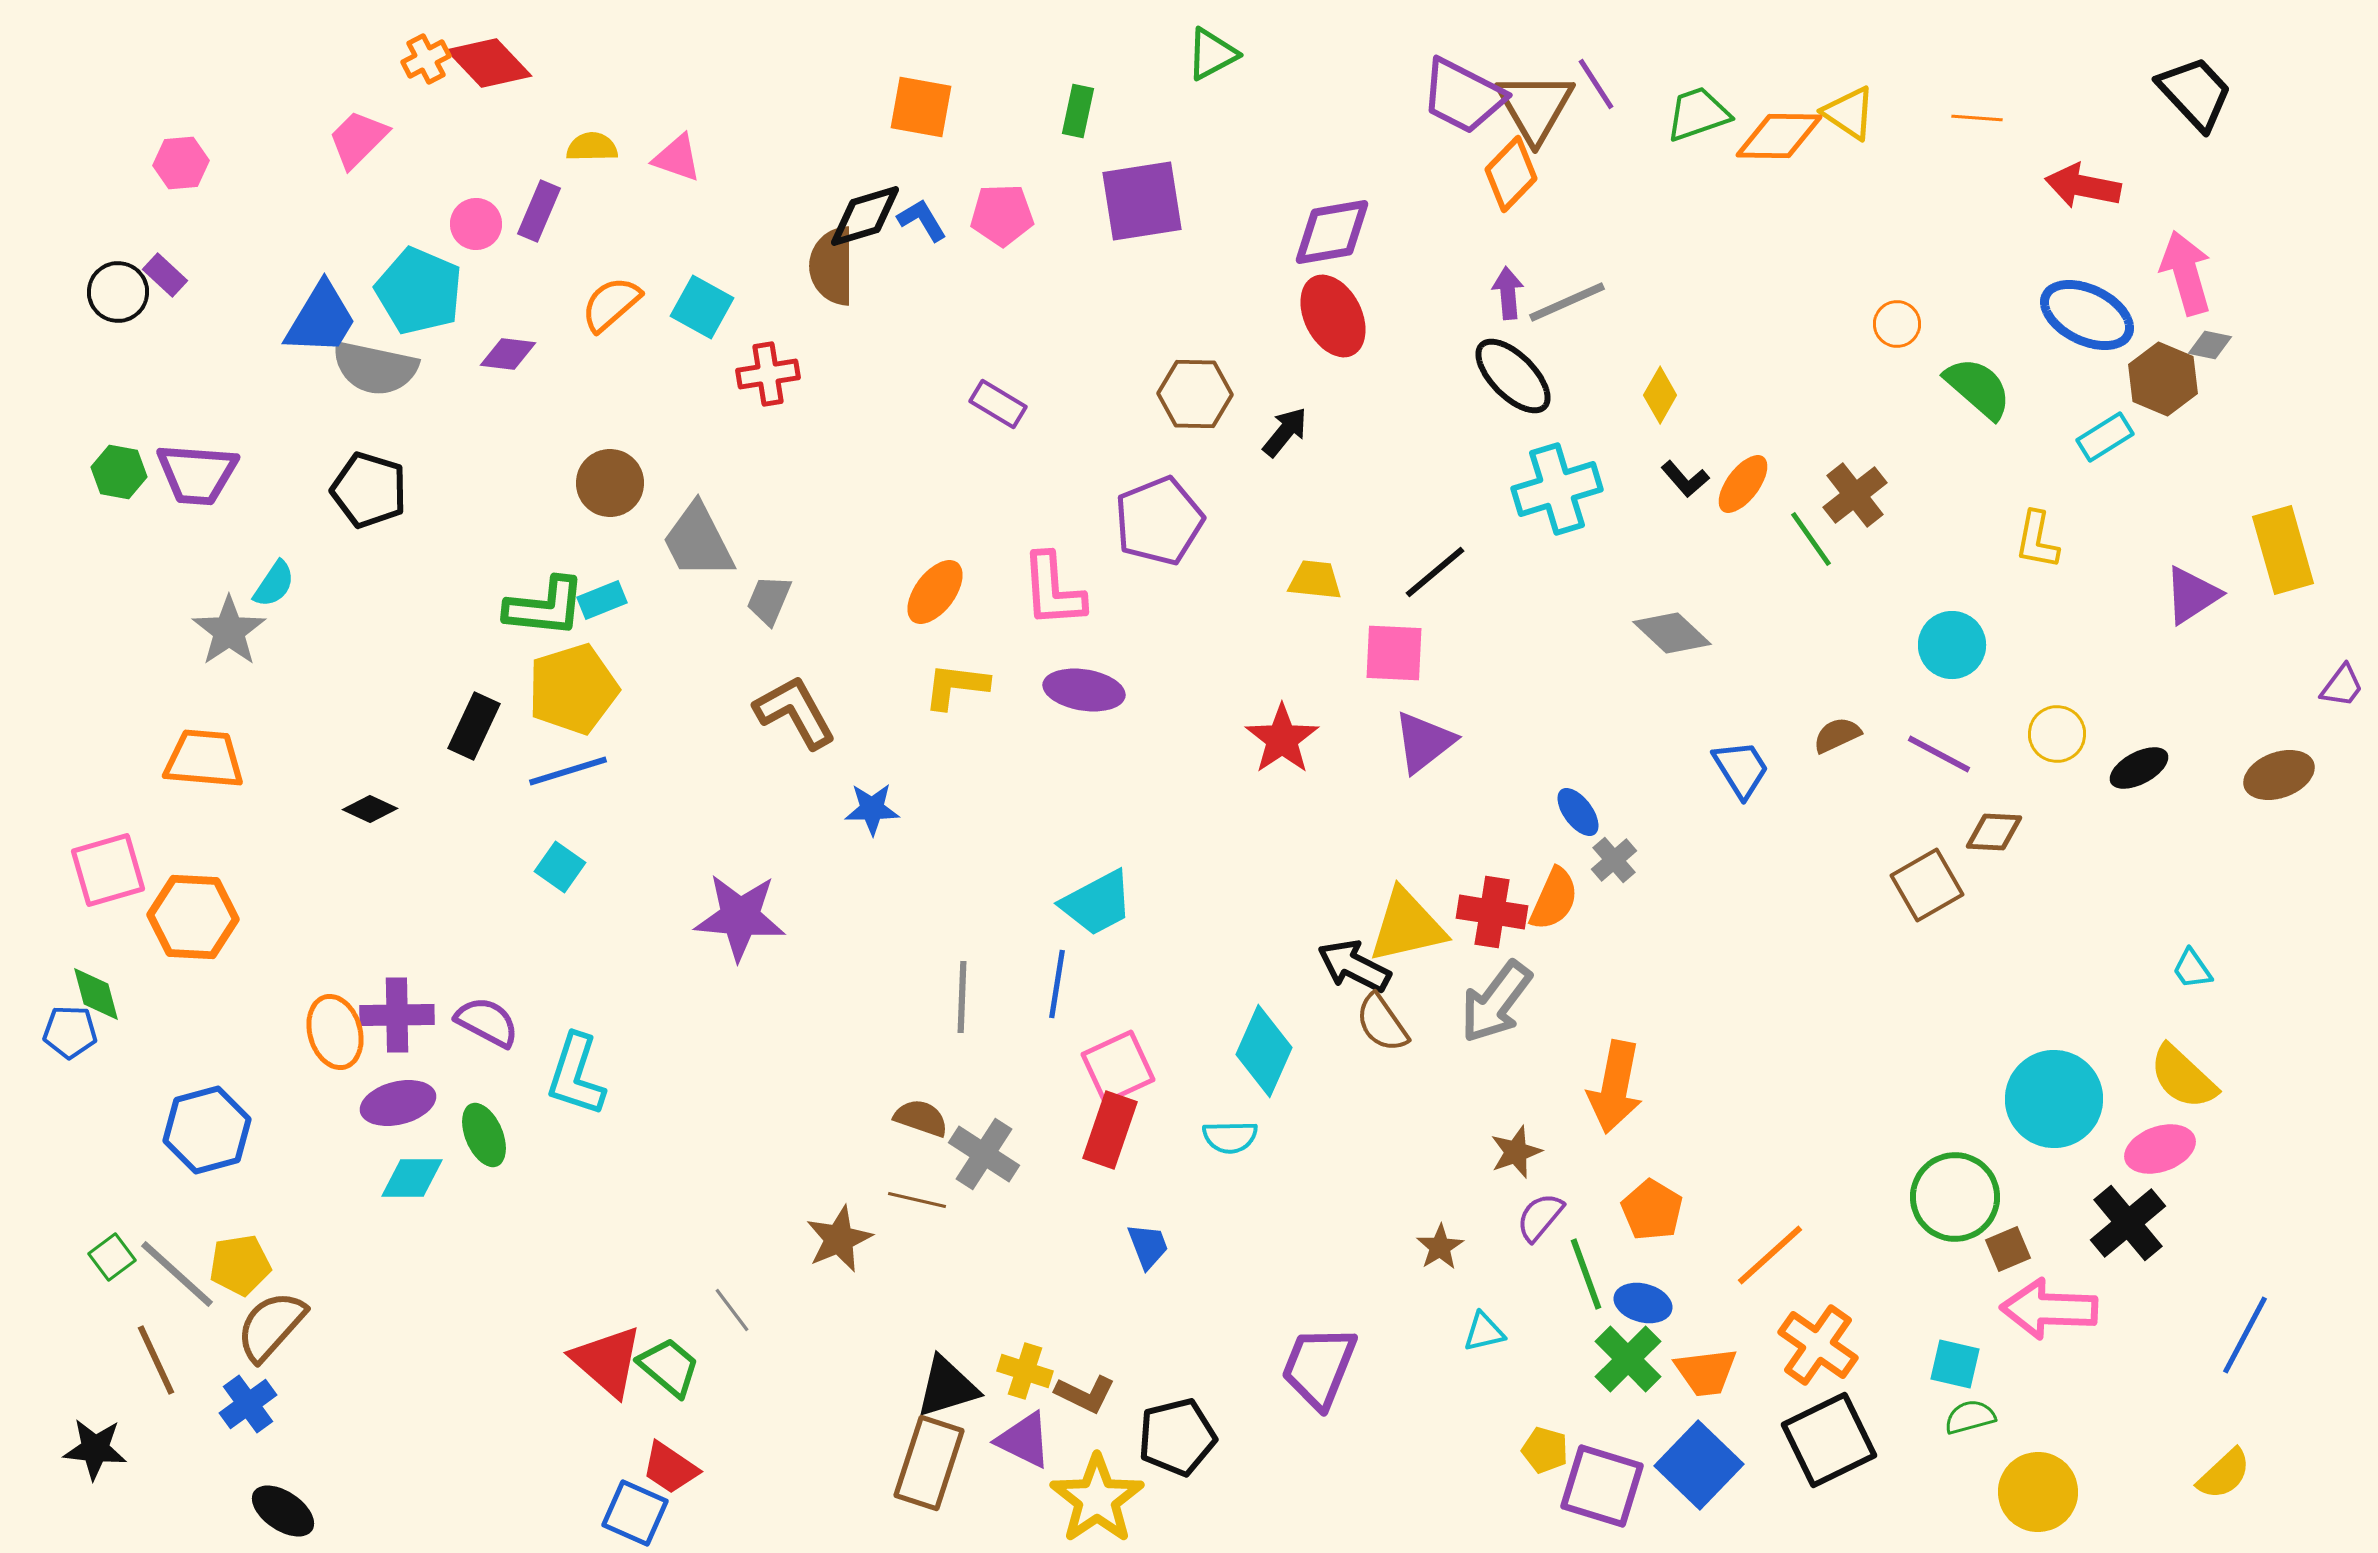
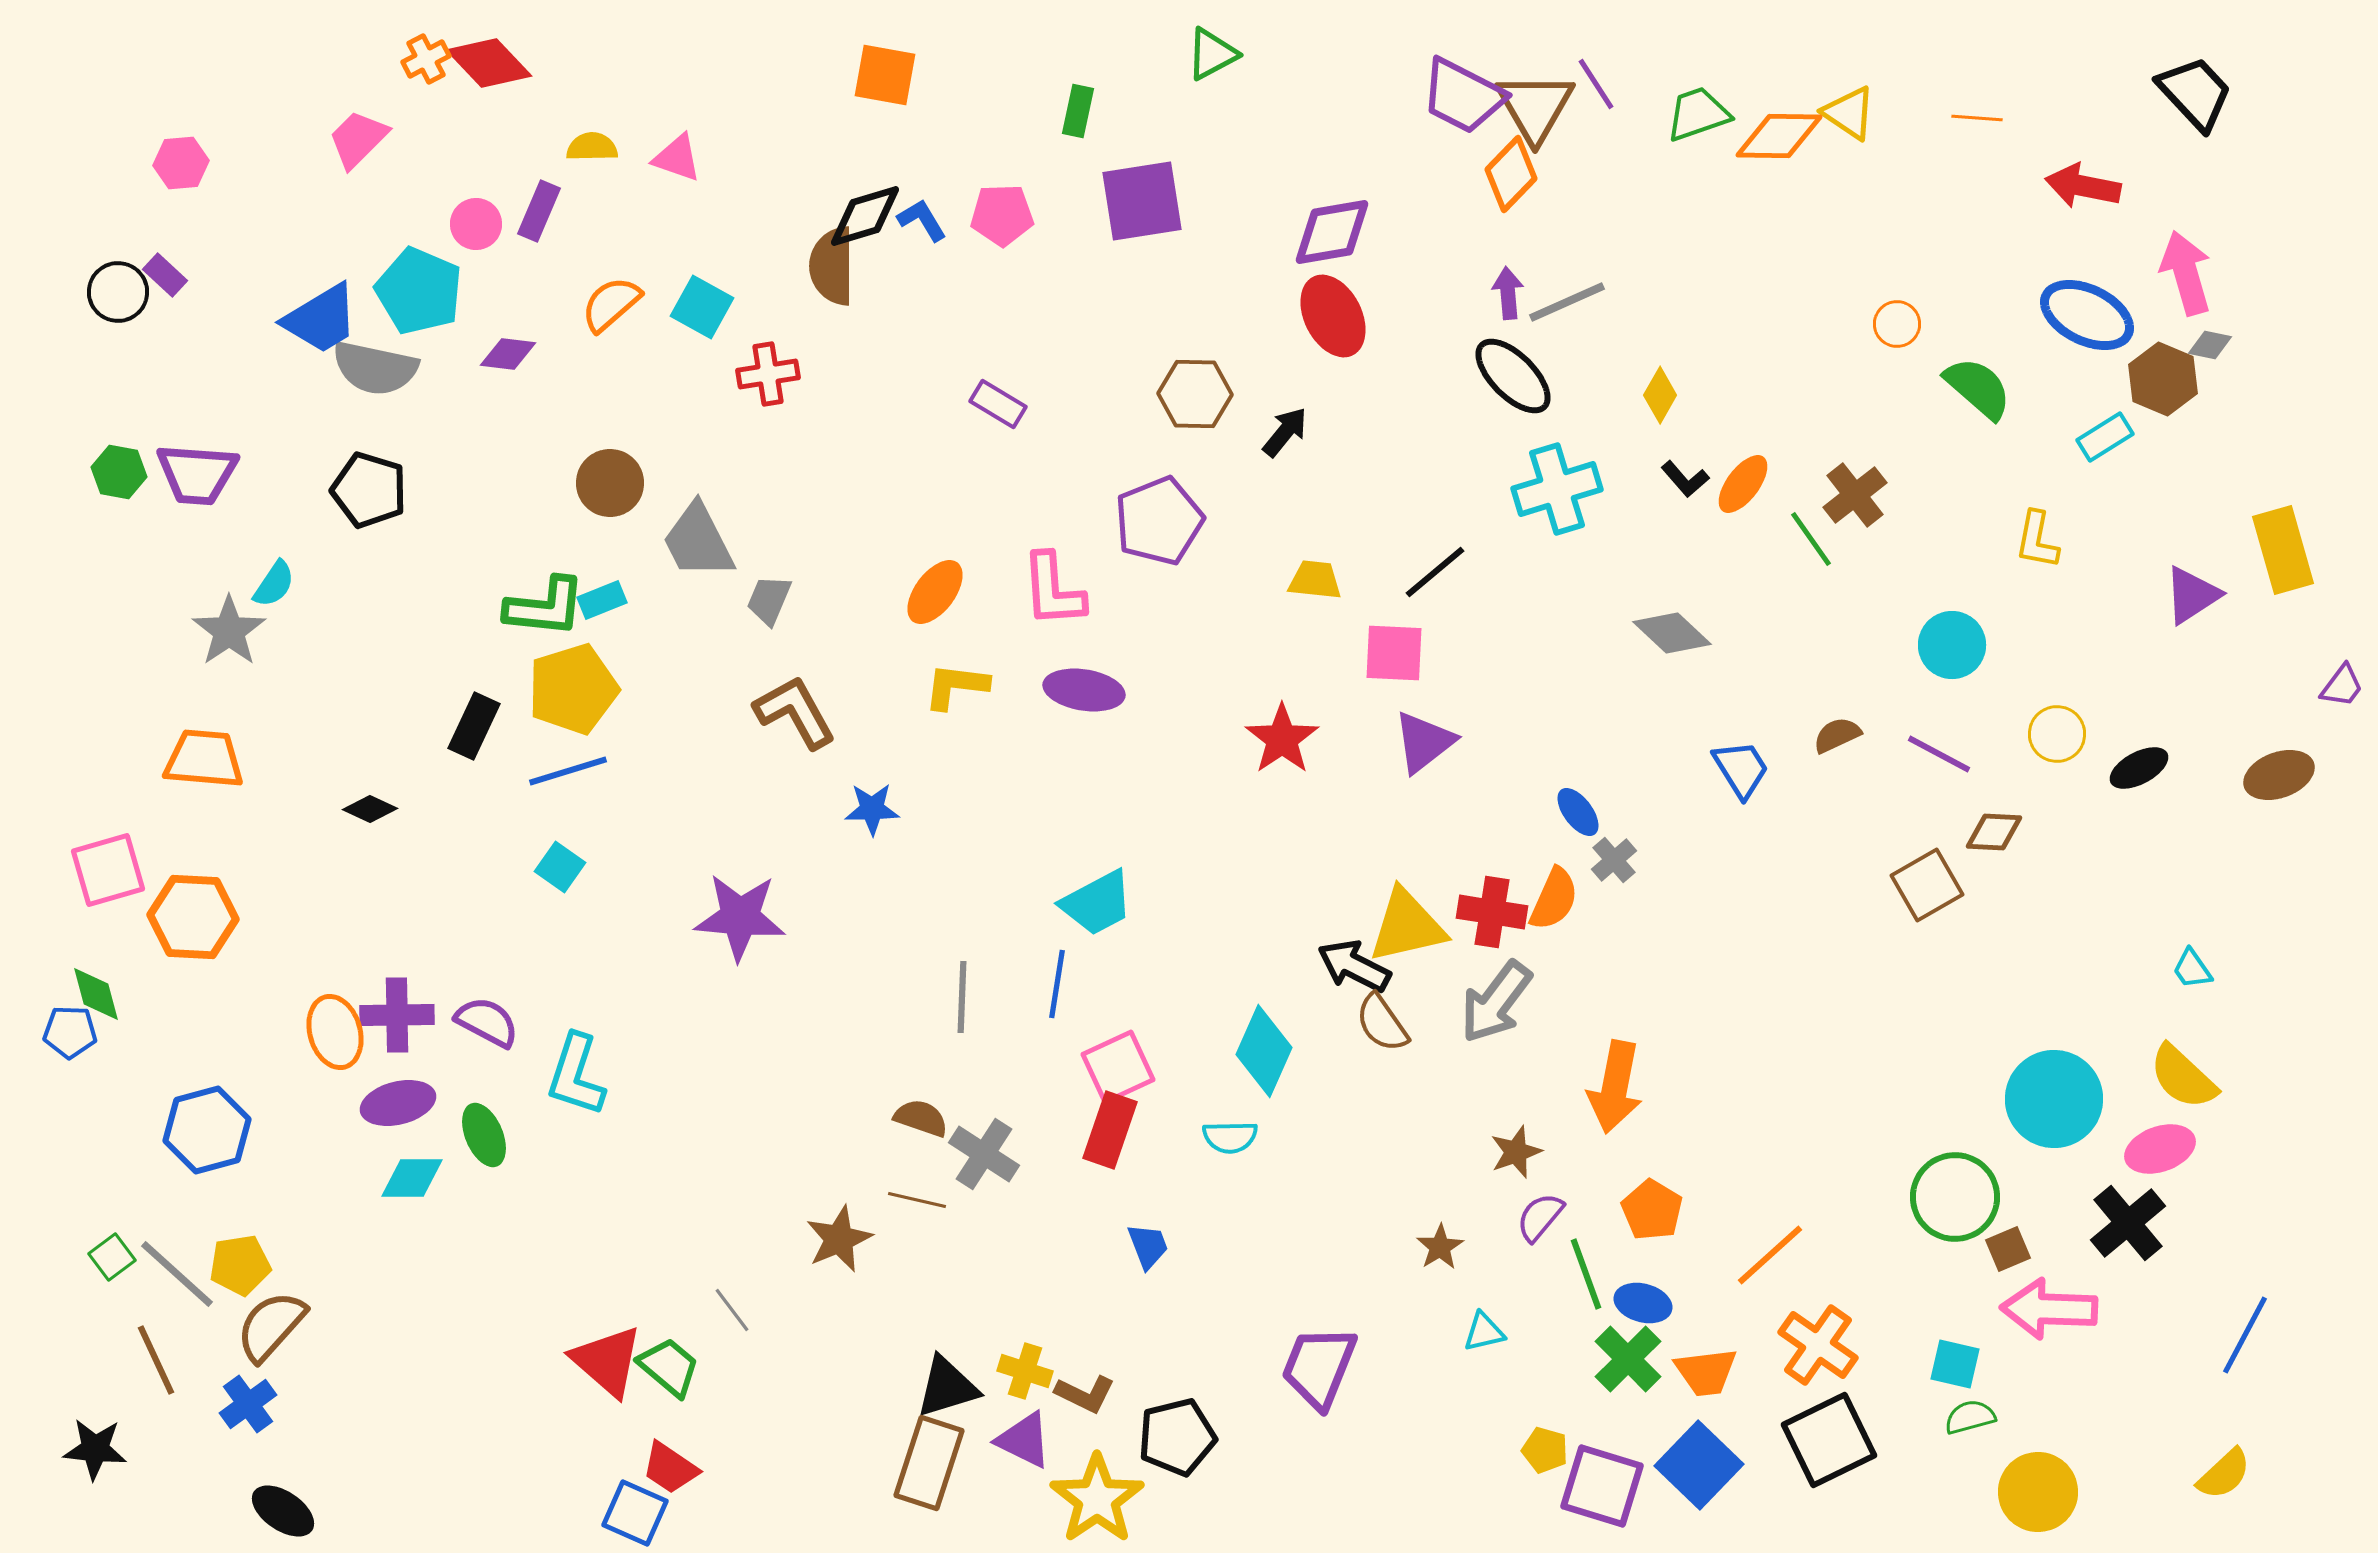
orange square at (921, 107): moved 36 px left, 32 px up
blue trapezoid at (321, 319): rotated 28 degrees clockwise
